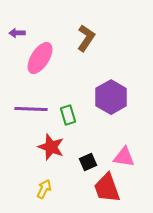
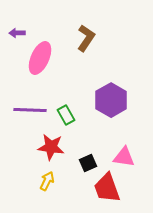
pink ellipse: rotated 8 degrees counterclockwise
purple hexagon: moved 3 px down
purple line: moved 1 px left, 1 px down
green rectangle: moved 2 px left; rotated 12 degrees counterclockwise
red star: rotated 12 degrees counterclockwise
black square: moved 1 px down
yellow arrow: moved 3 px right, 8 px up
